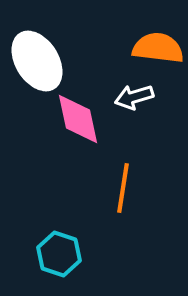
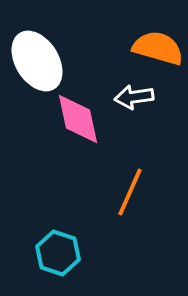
orange semicircle: rotated 9 degrees clockwise
white arrow: rotated 9 degrees clockwise
orange line: moved 7 px right, 4 px down; rotated 15 degrees clockwise
cyan hexagon: moved 1 px left, 1 px up
